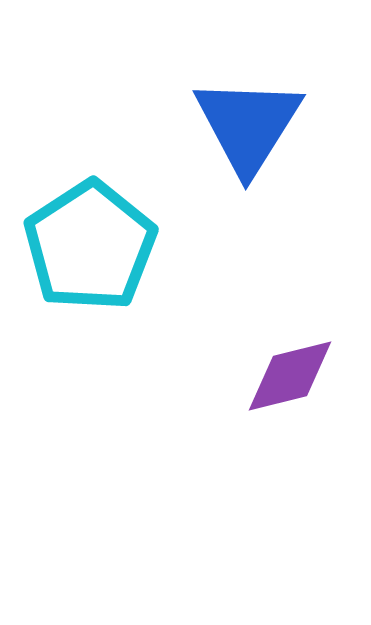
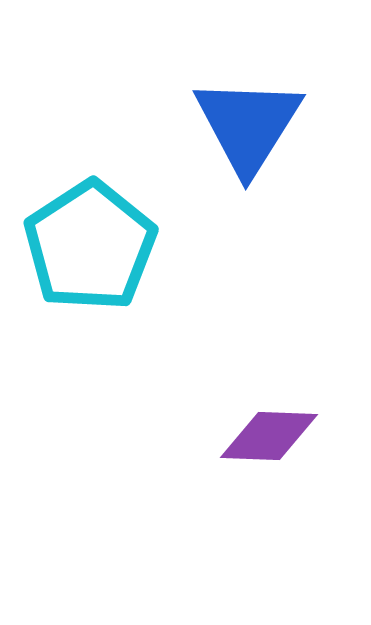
purple diamond: moved 21 px left, 60 px down; rotated 16 degrees clockwise
